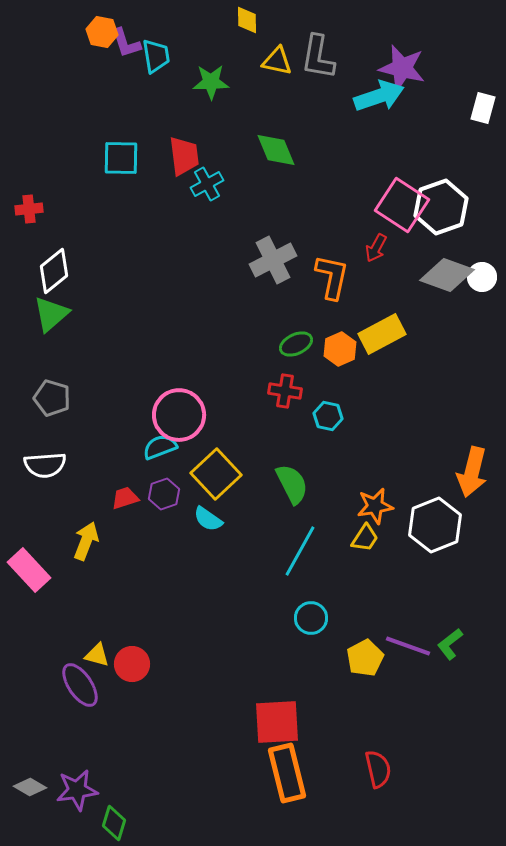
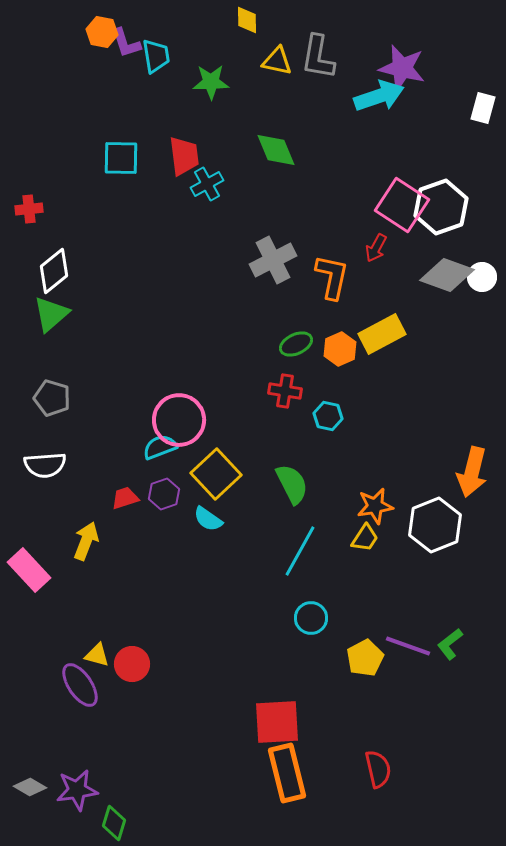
pink circle at (179, 415): moved 5 px down
